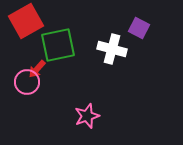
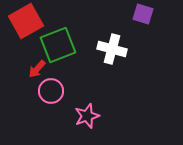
purple square: moved 4 px right, 14 px up; rotated 10 degrees counterclockwise
green square: rotated 9 degrees counterclockwise
pink circle: moved 24 px right, 9 px down
